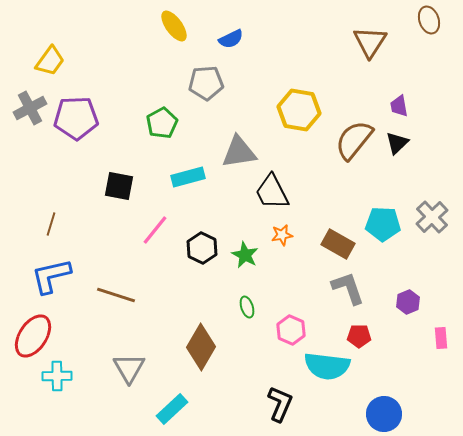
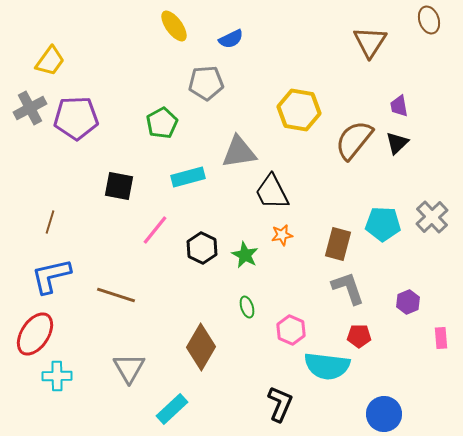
brown line at (51, 224): moved 1 px left, 2 px up
brown rectangle at (338, 244): rotated 76 degrees clockwise
red ellipse at (33, 336): moved 2 px right, 2 px up
